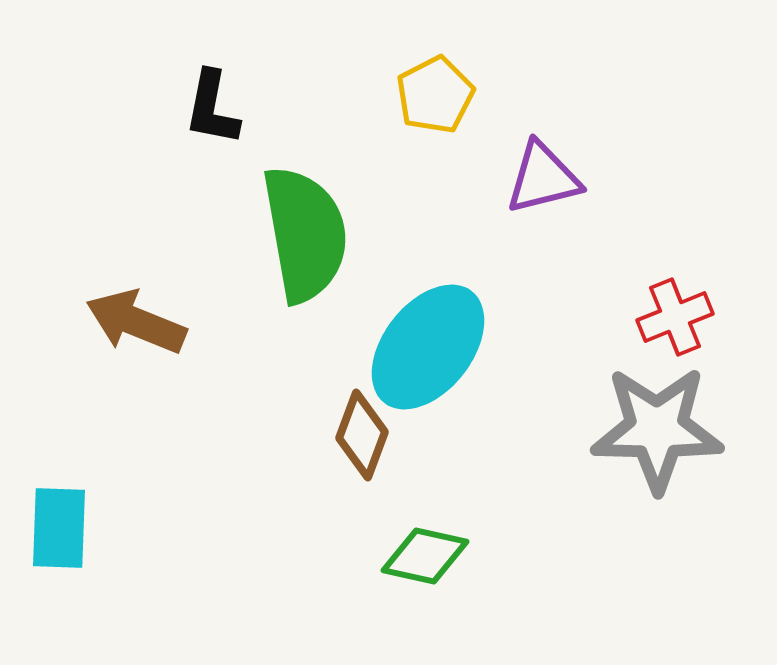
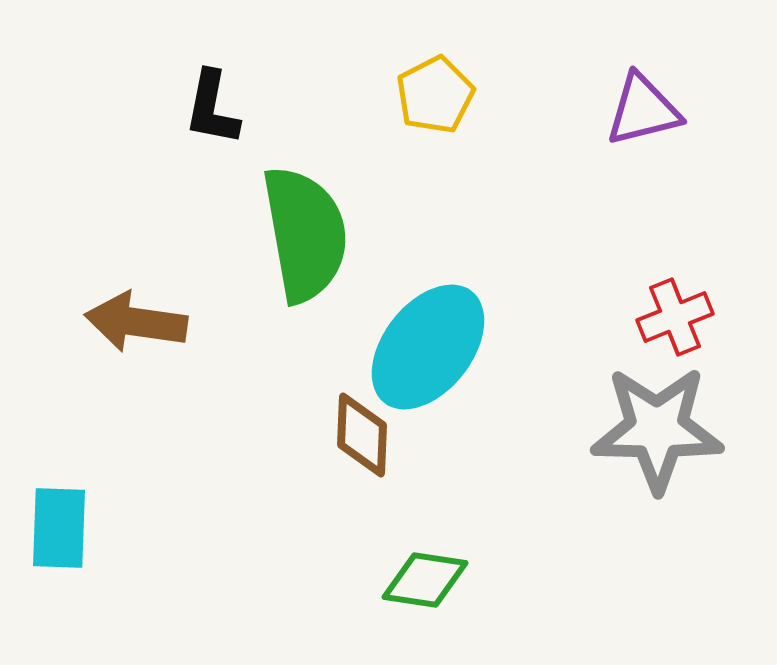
purple triangle: moved 100 px right, 68 px up
brown arrow: rotated 14 degrees counterclockwise
brown diamond: rotated 18 degrees counterclockwise
green diamond: moved 24 px down; rotated 4 degrees counterclockwise
